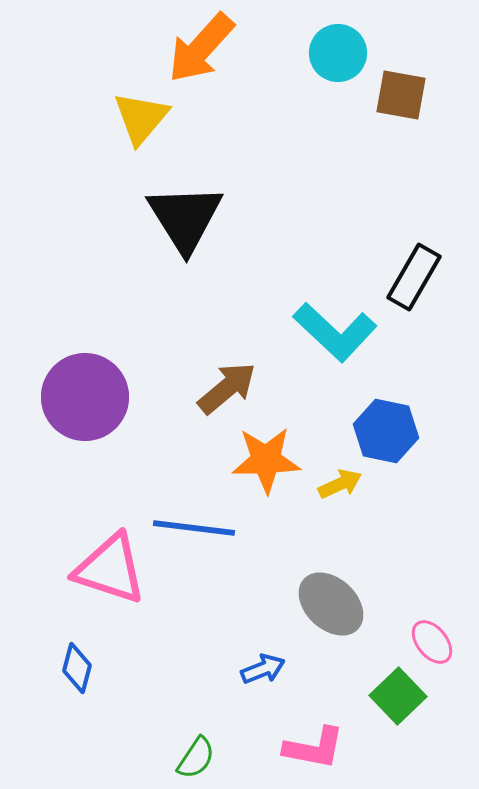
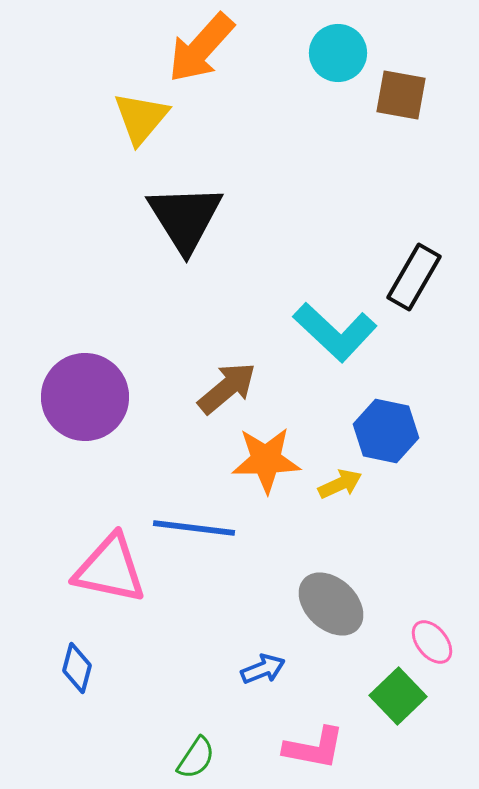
pink triangle: rotated 6 degrees counterclockwise
